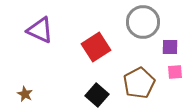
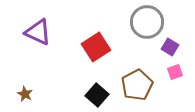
gray circle: moved 4 px right
purple triangle: moved 2 px left, 2 px down
purple square: rotated 30 degrees clockwise
pink square: rotated 14 degrees counterclockwise
brown pentagon: moved 2 px left, 2 px down
